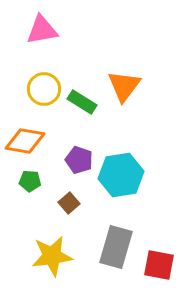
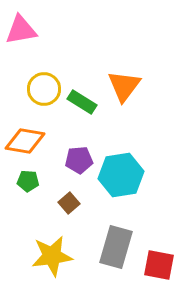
pink triangle: moved 21 px left
purple pentagon: rotated 24 degrees counterclockwise
green pentagon: moved 2 px left
